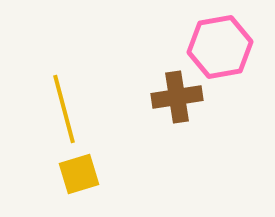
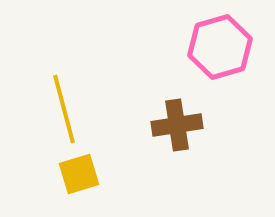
pink hexagon: rotated 6 degrees counterclockwise
brown cross: moved 28 px down
